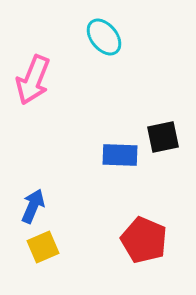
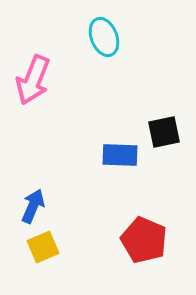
cyan ellipse: rotated 18 degrees clockwise
black square: moved 1 px right, 5 px up
